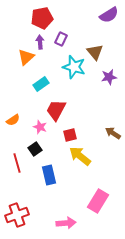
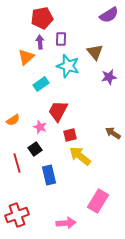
purple rectangle: rotated 24 degrees counterclockwise
cyan star: moved 6 px left, 1 px up
red trapezoid: moved 2 px right, 1 px down
